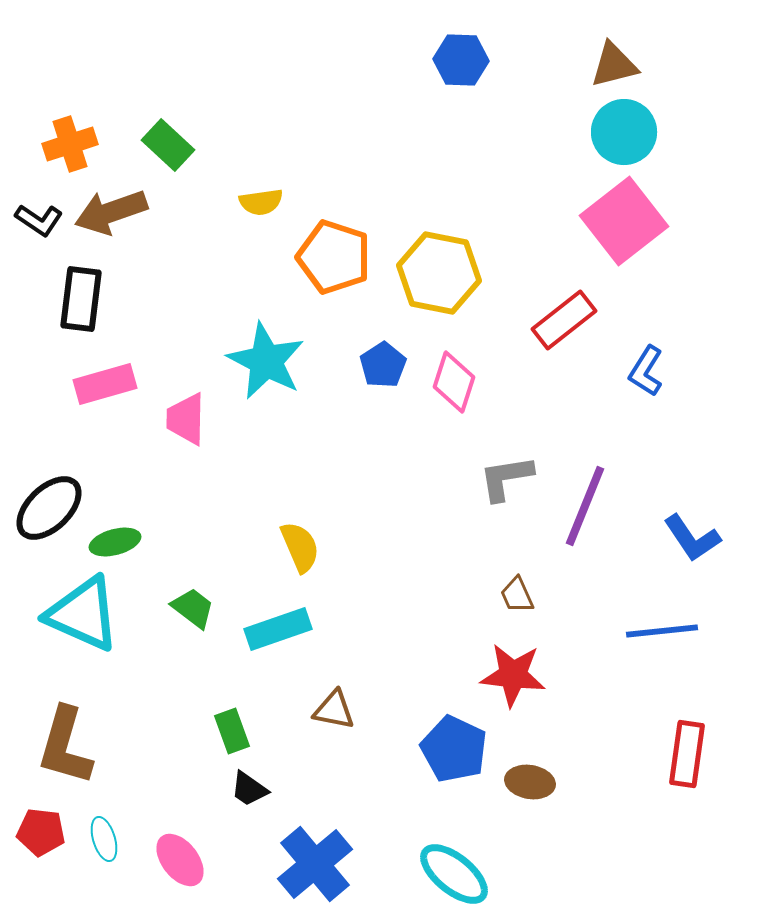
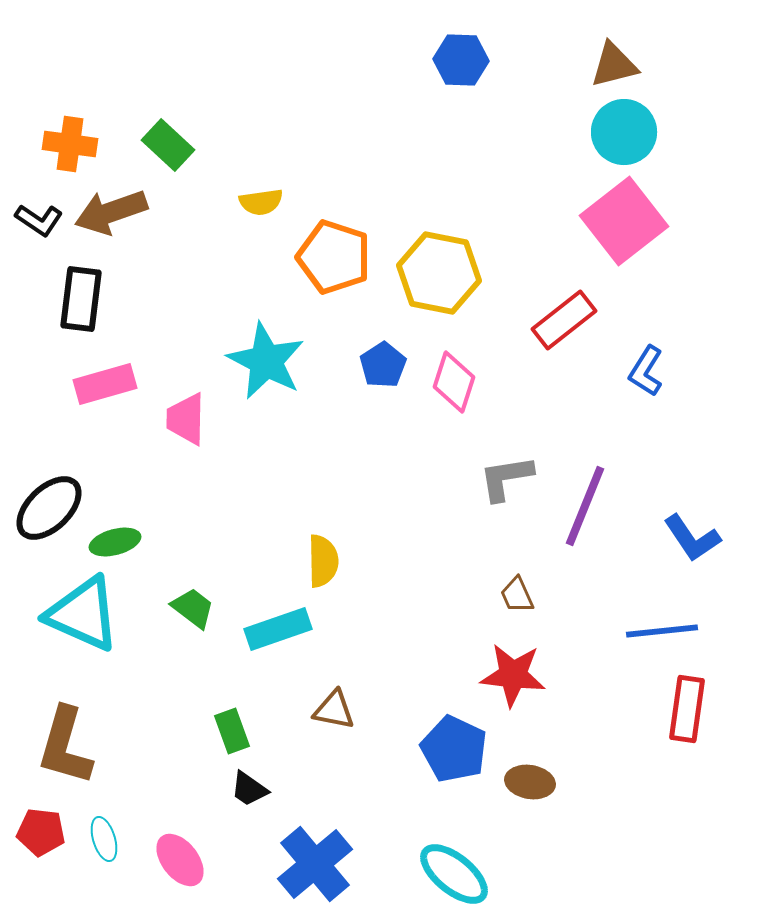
orange cross at (70, 144): rotated 26 degrees clockwise
yellow semicircle at (300, 547): moved 23 px right, 14 px down; rotated 22 degrees clockwise
red rectangle at (687, 754): moved 45 px up
